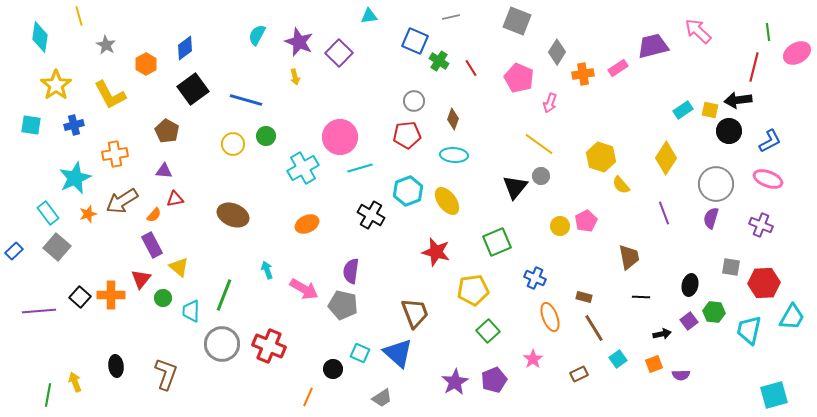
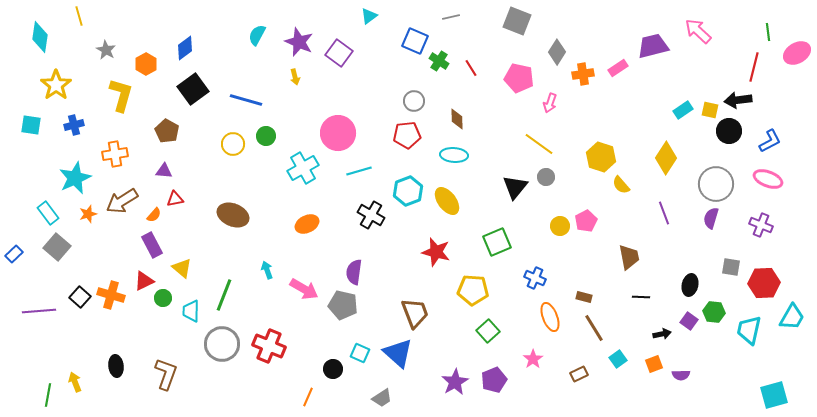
cyan triangle at (369, 16): rotated 30 degrees counterclockwise
gray star at (106, 45): moved 5 px down
purple square at (339, 53): rotated 8 degrees counterclockwise
pink pentagon at (519, 78): rotated 12 degrees counterclockwise
yellow L-shape at (110, 95): moved 11 px right; rotated 136 degrees counterclockwise
brown diamond at (453, 119): moved 4 px right; rotated 20 degrees counterclockwise
pink circle at (340, 137): moved 2 px left, 4 px up
cyan line at (360, 168): moved 1 px left, 3 px down
gray circle at (541, 176): moved 5 px right, 1 px down
blue rectangle at (14, 251): moved 3 px down
yellow triangle at (179, 267): moved 3 px right, 1 px down
purple semicircle at (351, 271): moved 3 px right, 1 px down
red triangle at (141, 279): moved 3 px right, 2 px down; rotated 25 degrees clockwise
yellow pentagon at (473, 290): rotated 12 degrees clockwise
orange cross at (111, 295): rotated 16 degrees clockwise
purple square at (689, 321): rotated 18 degrees counterclockwise
